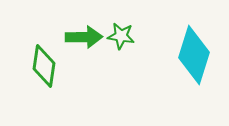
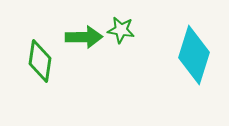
green star: moved 6 px up
green diamond: moved 4 px left, 5 px up
